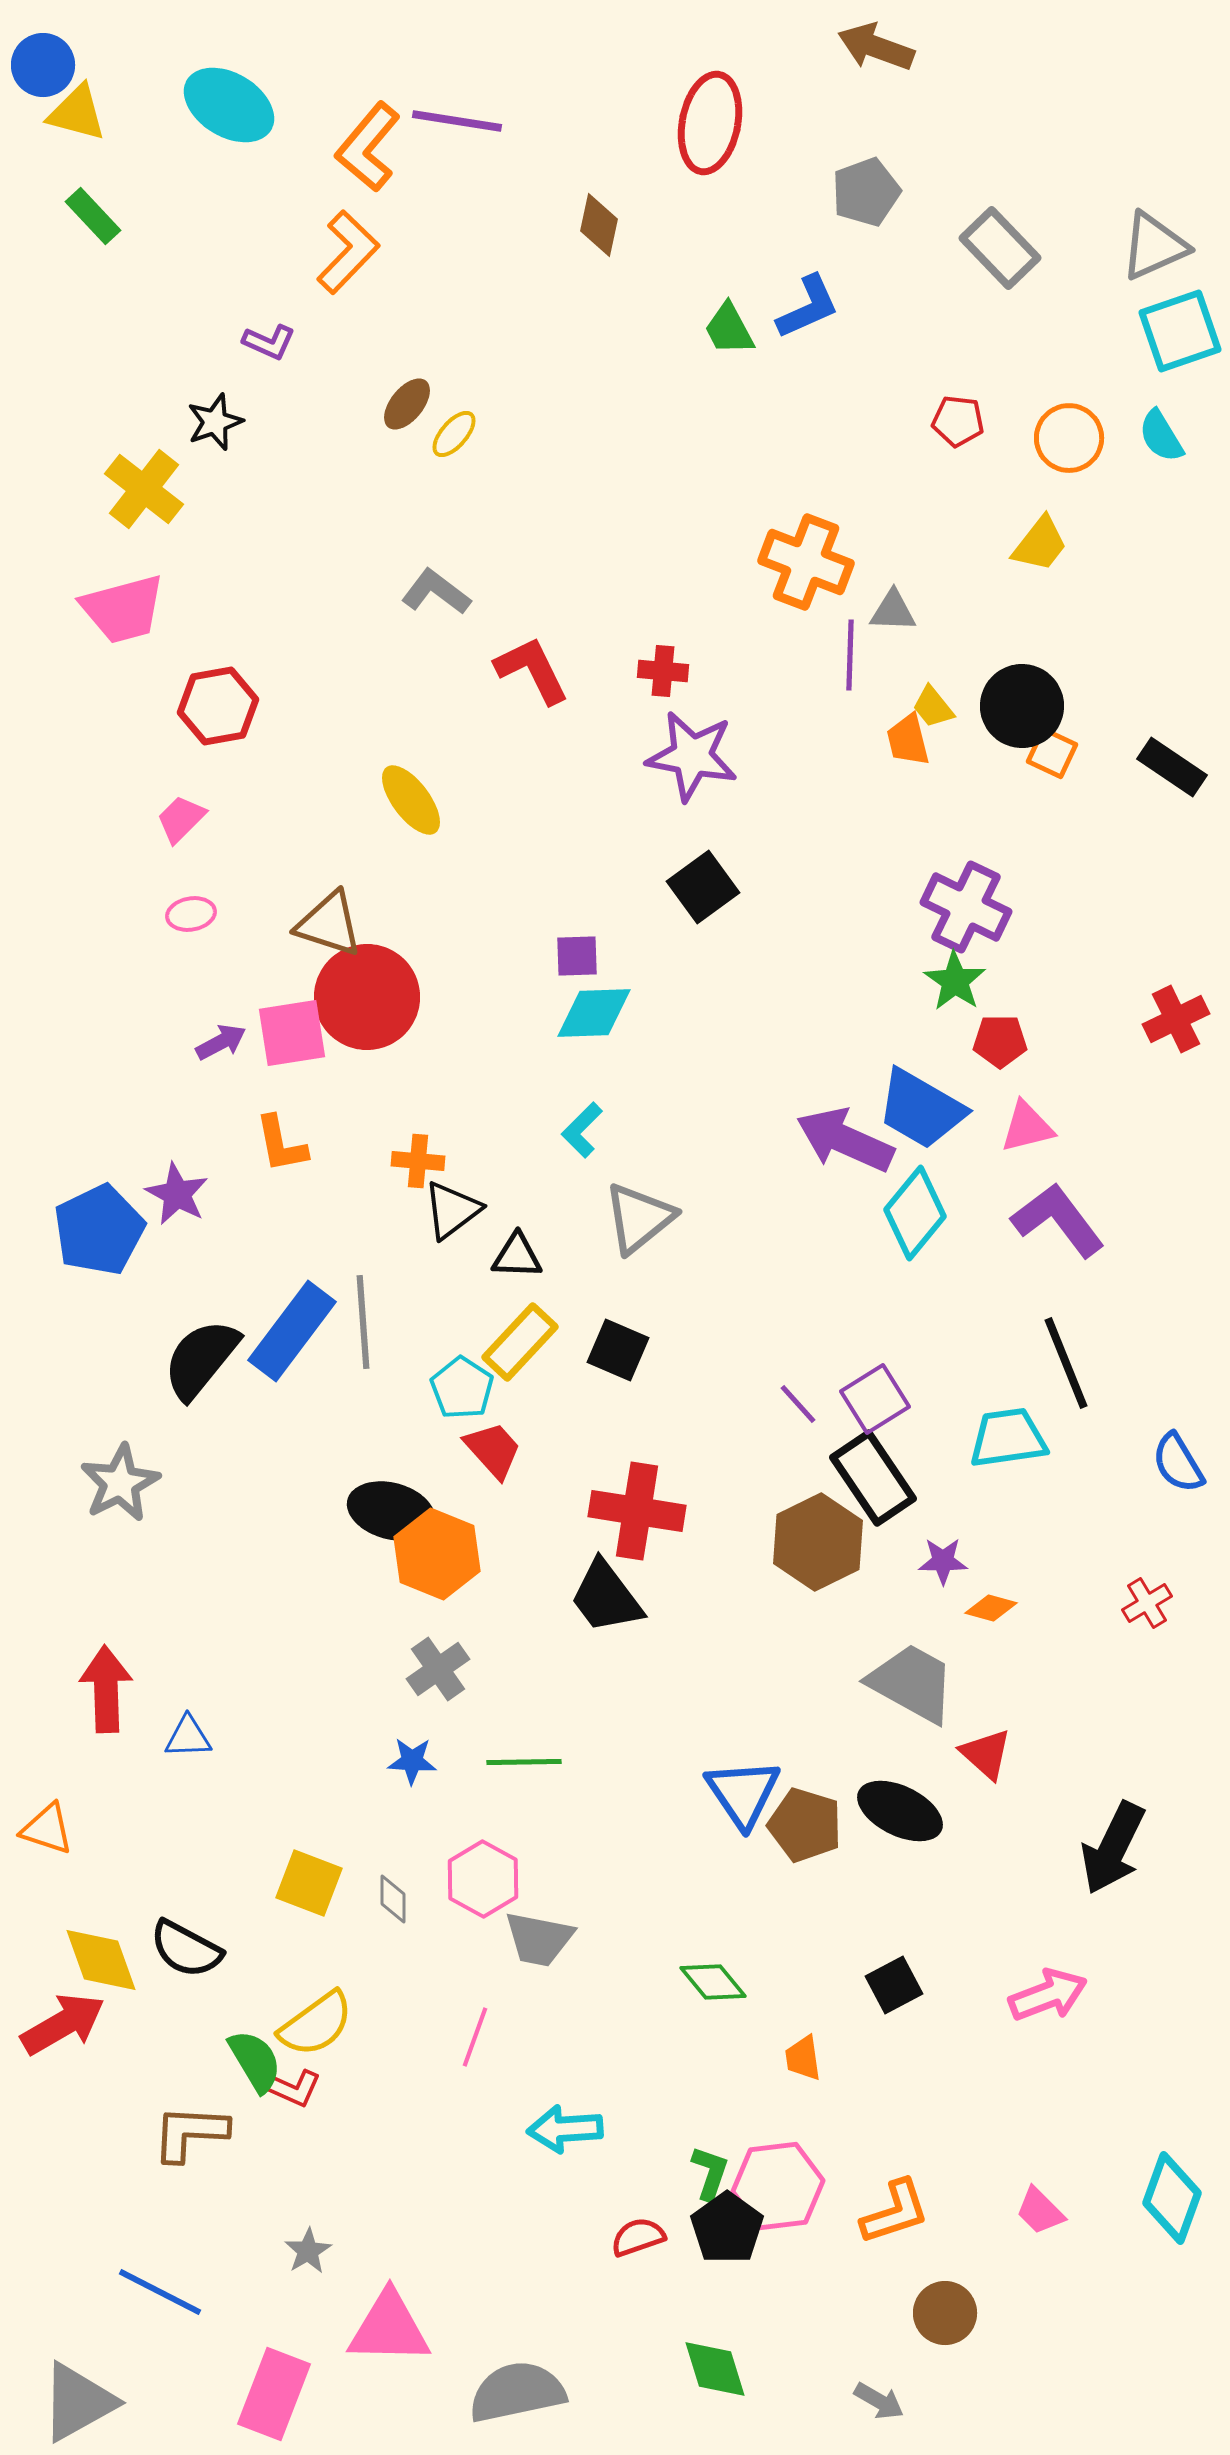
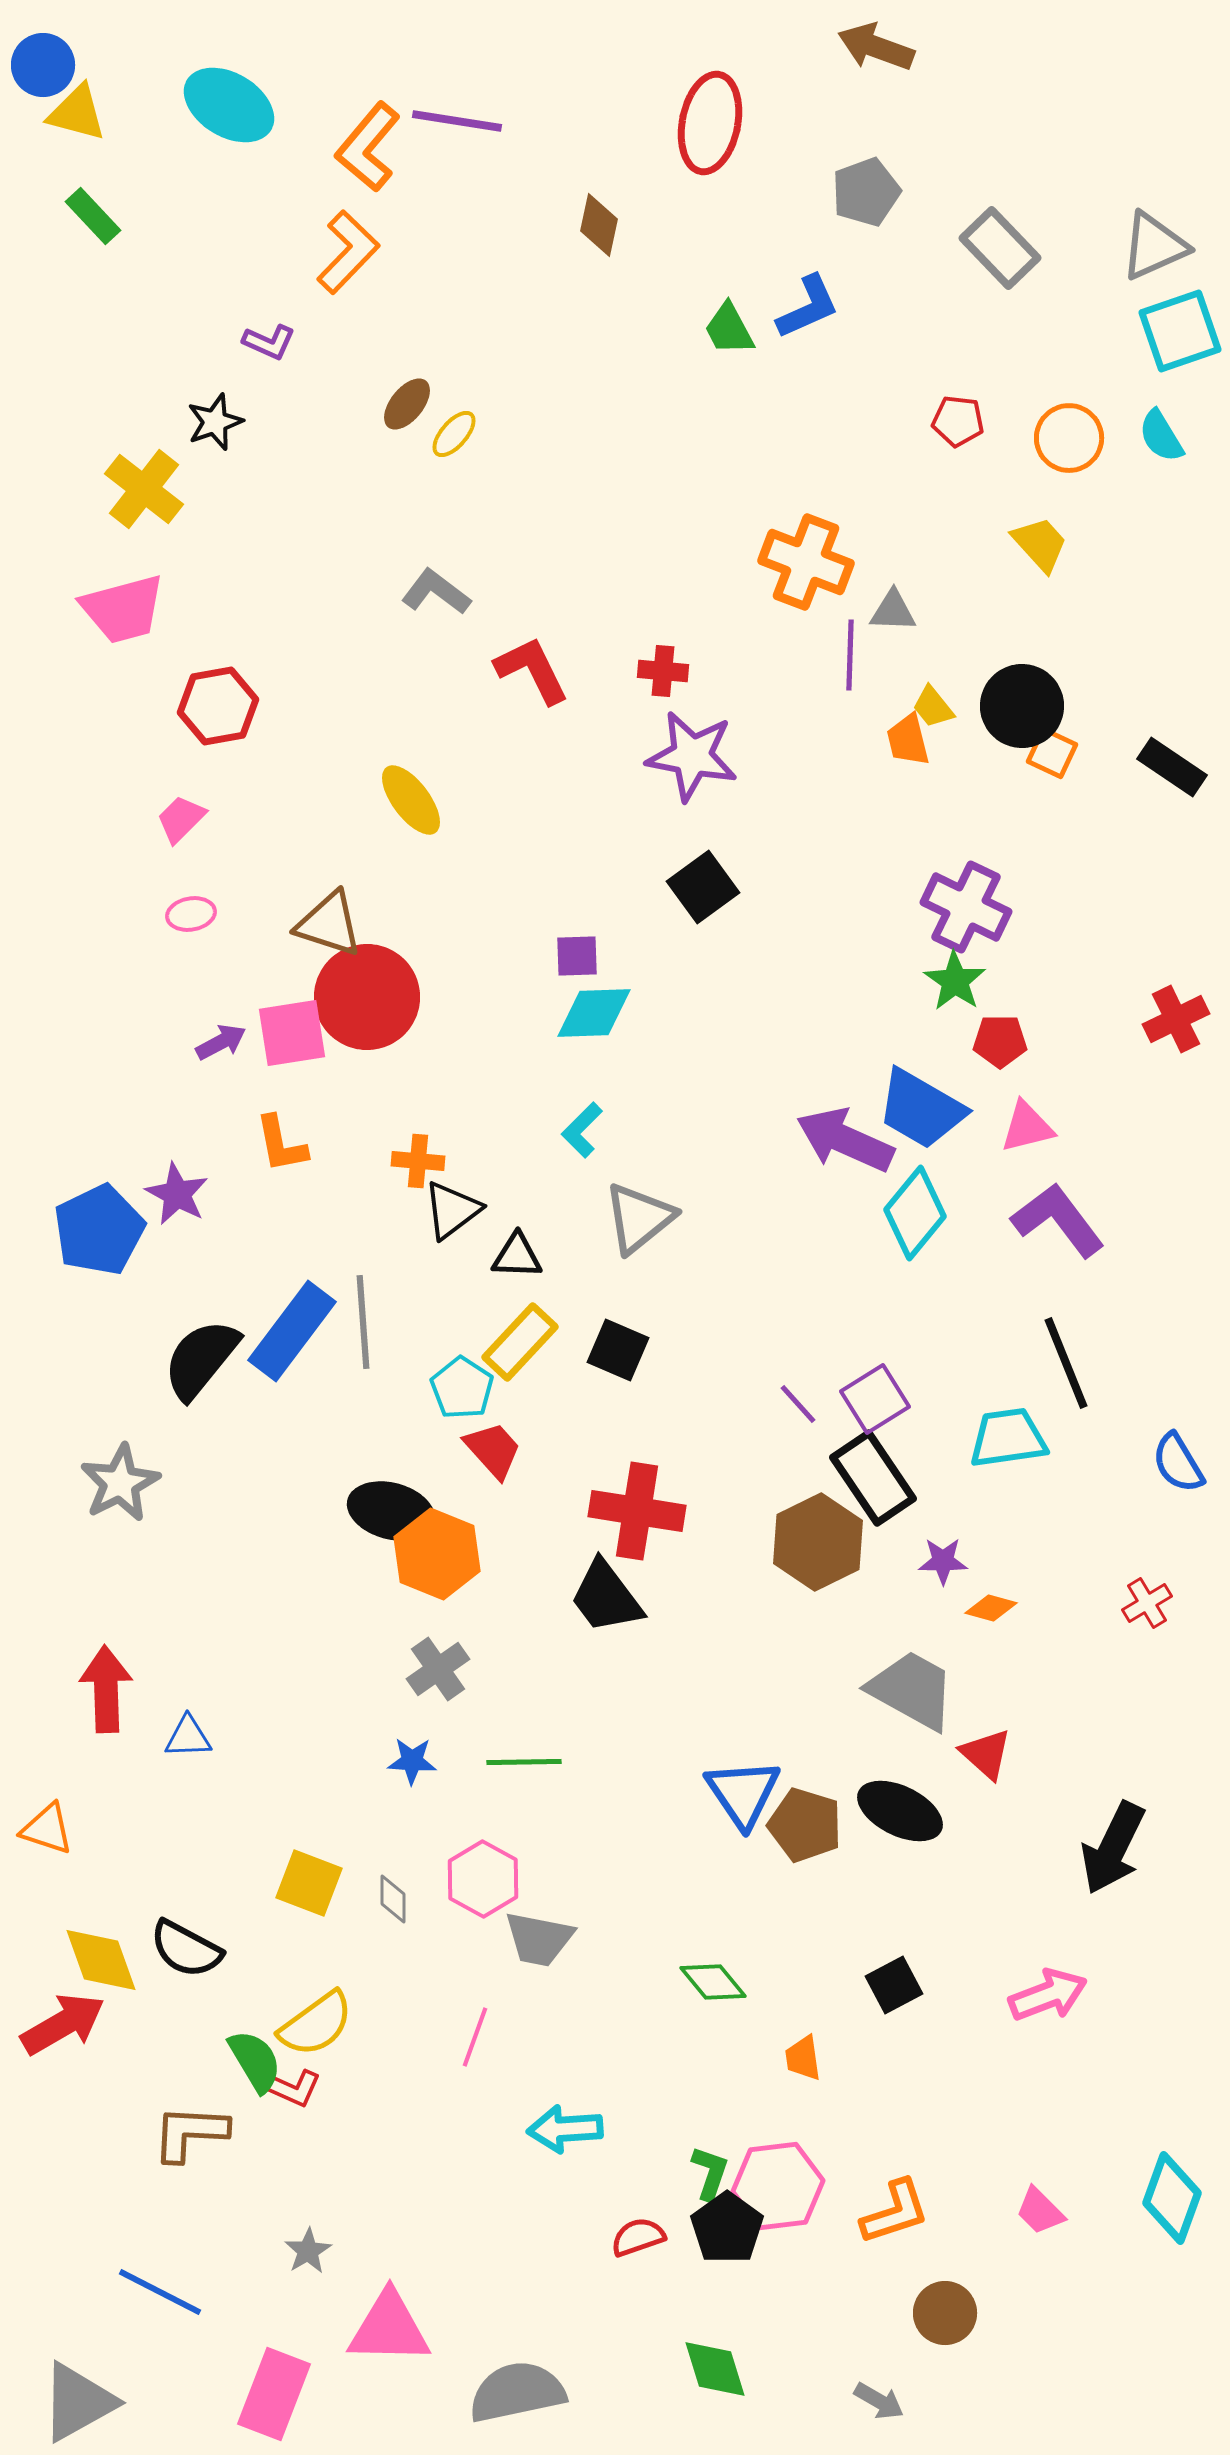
yellow trapezoid at (1040, 544): rotated 80 degrees counterclockwise
gray trapezoid at (912, 1683): moved 7 px down
